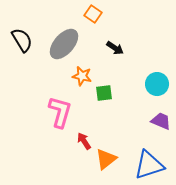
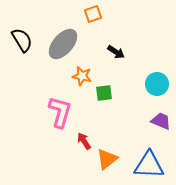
orange square: rotated 36 degrees clockwise
gray ellipse: moved 1 px left
black arrow: moved 1 px right, 4 px down
orange triangle: moved 1 px right
blue triangle: rotated 20 degrees clockwise
